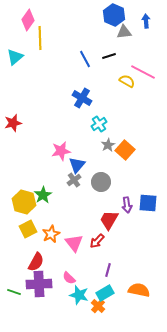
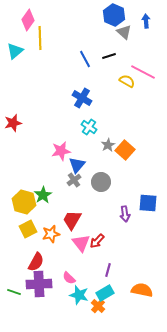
gray triangle: rotated 49 degrees clockwise
cyan triangle: moved 6 px up
cyan cross: moved 10 px left, 3 px down; rotated 21 degrees counterclockwise
purple arrow: moved 2 px left, 9 px down
red trapezoid: moved 37 px left
orange star: rotated 12 degrees clockwise
pink triangle: moved 7 px right
orange semicircle: moved 3 px right
